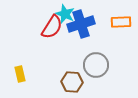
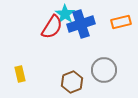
cyan star: rotated 12 degrees clockwise
orange rectangle: rotated 12 degrees counterclockwise
gray circle: moved 8 px right, 5 px down
brown hexagon: rotated 25 degrees counterclockwise
